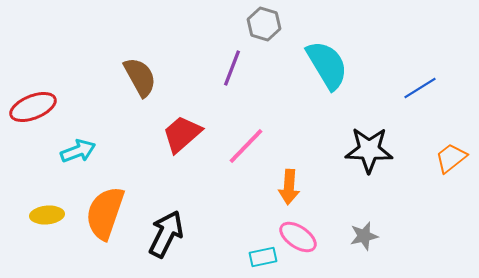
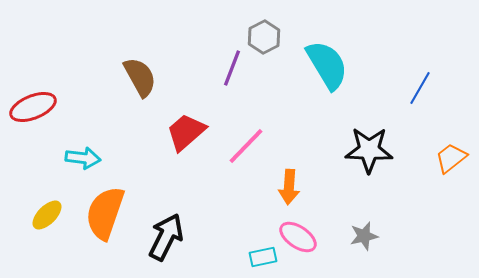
gray hexagon: moved 13 px down; rotated 16 degrees clockwise
blue line: rotated 28 degrees counterclockwise
red trapezoid: moved 4 px right, 2 px up
cyan arrow: moved 5 px right, 7 px down; rotated 28 degrees clockwise
yellow ellipse: rotated 40 degrees counterclockwise
black arrow: moved 3 px down
